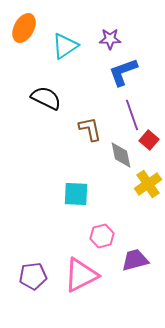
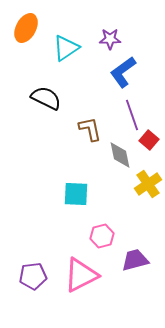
orange ellipse: moved 2 px right
cyan triangle: moved 1 px right, 2 px down
blue L-shape: rotated 16 degrees counterclockwise
gray diamond: moved 1 px left
